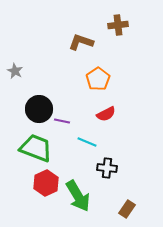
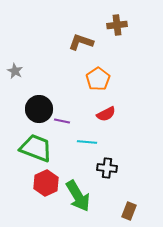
brown cross: moved 1 px left
cyan line: rotated 18 degrees counterclockwise
brown rectangle: moved 2 px right, 2 px down; rotated 12 degrees counterclockwise
